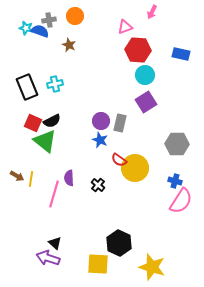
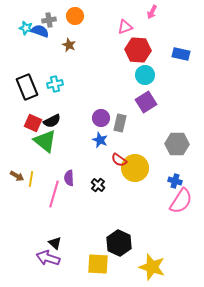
purple circle: moved 3 px up
